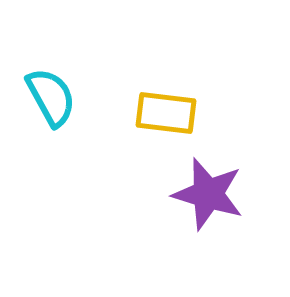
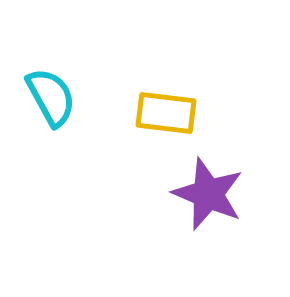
purple star: rotated 6 degrees clockwise
